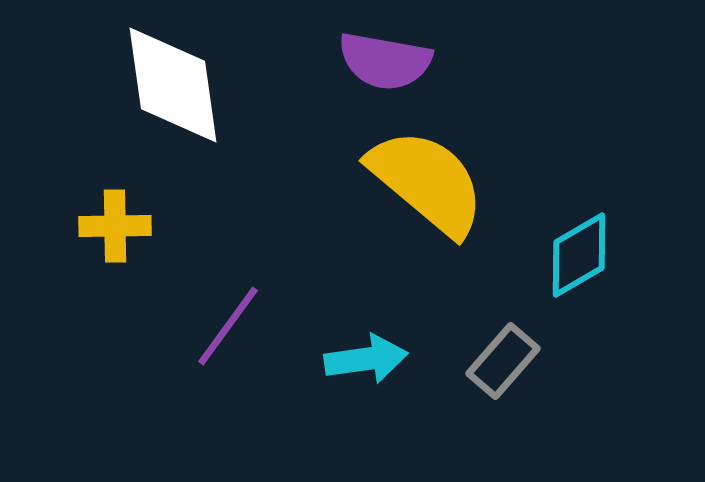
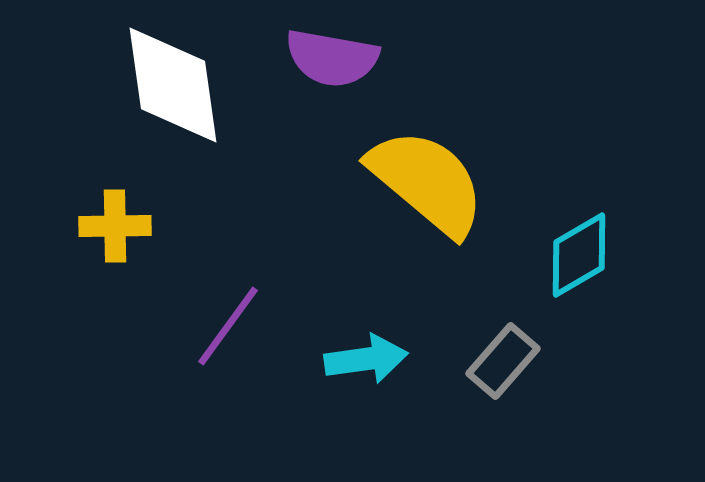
purple semicircle: moved 53 px left, 3 px up
